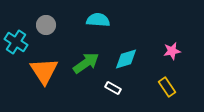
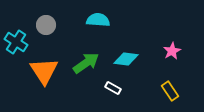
pink star: rotated 18 degrees counterclockwise
cyan diamond: rotated 25 degrees clockwise
yellow rectangle: moved 3 px right, 4 px down
